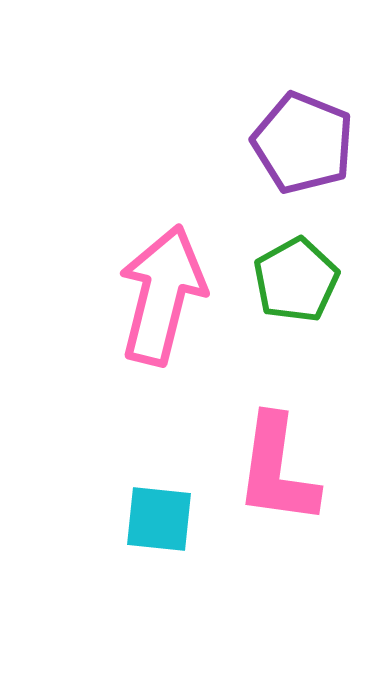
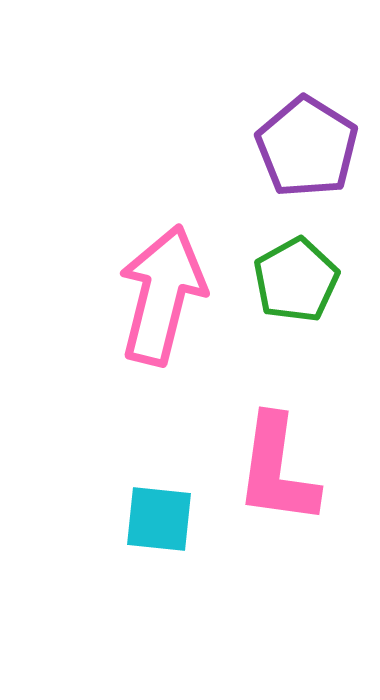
purple pentagon: moved 4 px right, 4 px down; rotated 10 degrees clockwise
